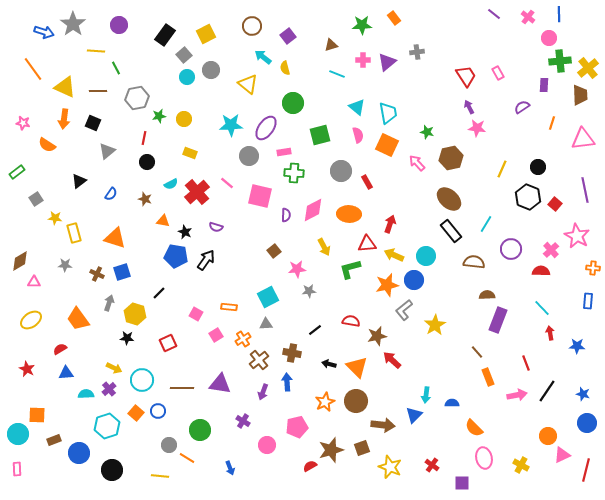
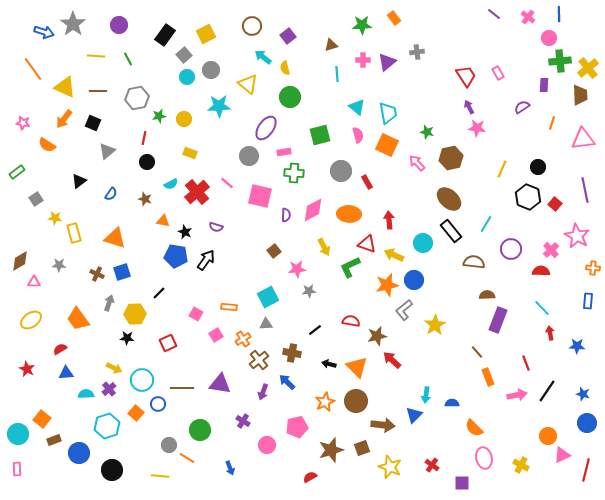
yellow line at (96, 51): moved 5 px down
green line at (116, 68): moved 12 px right, 9 px up
cyan line at (337, 74): rotated 63 degrees clockwise
green circle at (293, 103): moved 3 px left, 6 px up
orange arrow at (64, 119): rotated 30 degrees clockwise
cyan star at (231, 125): moved 12 px left, 19 px up
red arrow at (390, 224): moved 1 px left, 4 px up; rotated 24 degrees counterclockwise
red triangle at (367, 244): rotated 24 degrees clockwise
cyan circle at (426, 256): moved 3 px left, 13 px up
gray star at (65, 265): moved 6 px left
green L-shape at (350, 269): moved 2 px up; rotated 10 degrees counterclockwise
yellow hexagon at (135, 314): rotated 20 degrees counterclockwise
blue arrow at (287, 382): rotated 42 degrees counterclockwise
blue circle at (158, 411): moved 7 px up
orange square at (37, 415): moved 5 px right, 4 px down; rotated 36 degrees clockwise
red semicircle at (310, 466): moved 11 px down
